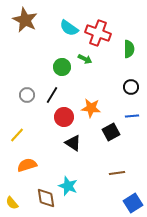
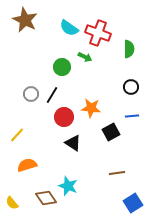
green arrow: moved 2 px up
gray circle: moved 4 px right, 1 px up
brown diamond: rotated 25 degrees counterclockwise
